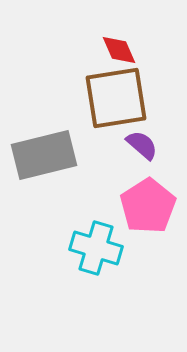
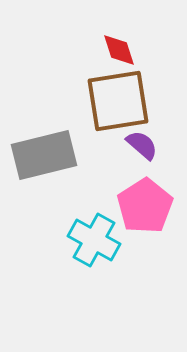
red diamond: rotated 6 degrees clockwise
brown square: moved 2 px right, 3 px down
pink pentagon: moved 3 px left
cyan cross: moved 2 px left, 8 px up; rotated 12 degrees clockwise
